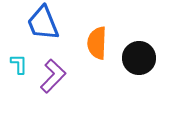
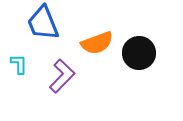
orange semicircle: rotated 112 degrees counterclockwise
black circle: moved 5 px up
purple L-shape: moved 9 px right
